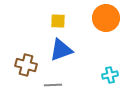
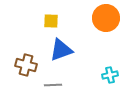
yellow square: moved 7 px left
